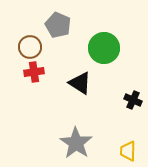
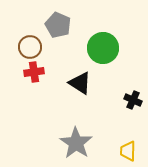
green circle: moved 1 px left
